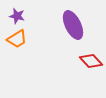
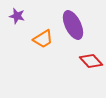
orange trapezoid: moved 26 px right
